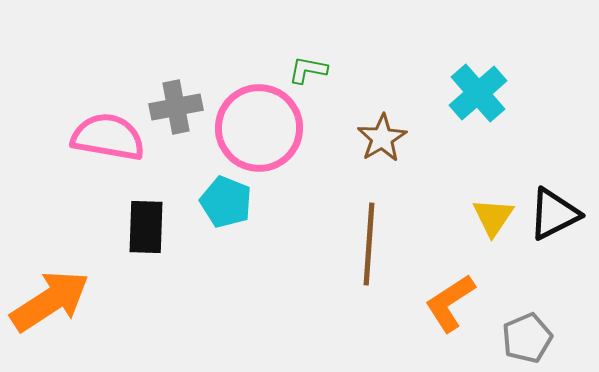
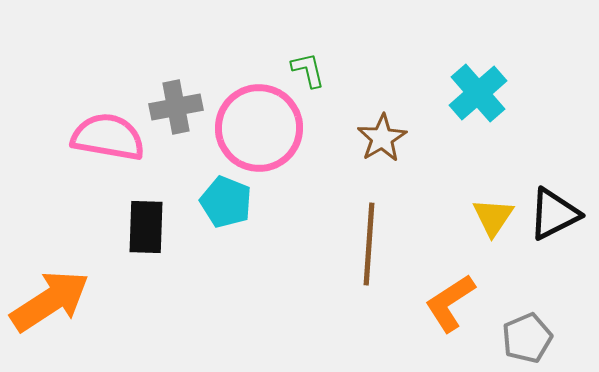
green L-shape: rotated 66 degrees clockwise
